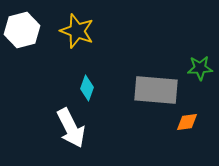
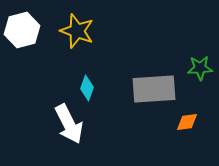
gray rectangle: moved 2 px left, 1 px up; rotated 9 degrees counterclockwise
white arrow: moved 2 px left, 4 px up
